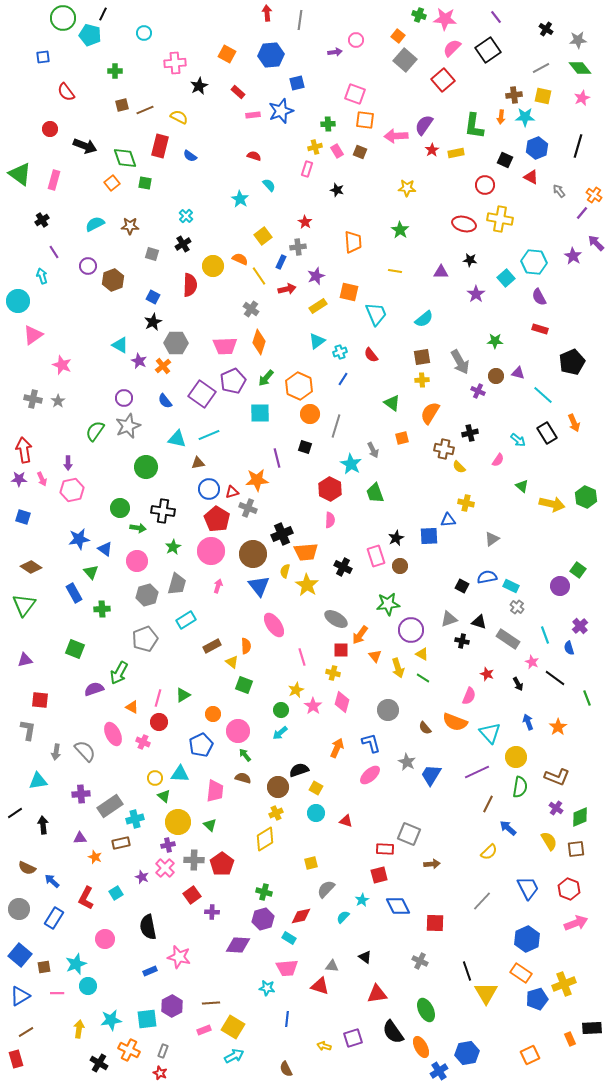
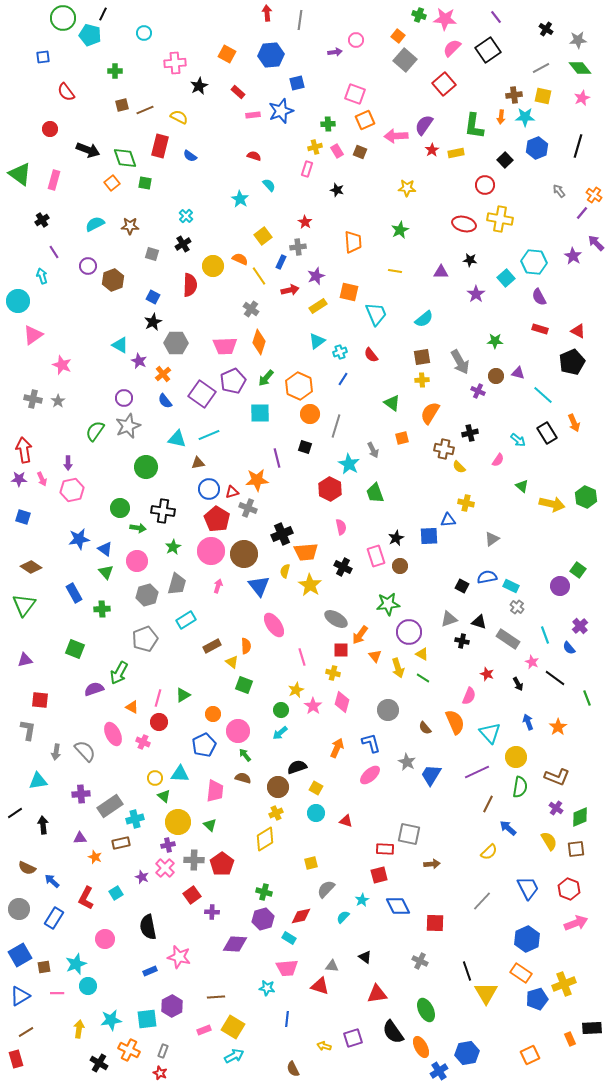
red square at (443, 80): moved 1 px right, 4 px down
orange square at (365, 120): rotated 30 degrees counterclockwise
black arrow at (85, 146): moved 3 px right, 4 px down
black square at (505, 160): rotated 21 degrees clockwise
red triangle at (531, 177): moved 47 px right, 154 px down
green star at (400, 230): rotated 12 degrees clockwise
red arrow at (287, 289): moved 3 px right, 1 px down
orange cross at (163, 366): moved 8 px down
cyan star at (351, 464): moved 2 px left
pink semicircle at (330, 520): moved 11 px right, 7 px down; rotated 14 degrees counterclockwise
brown circle at (253, 554): moved 9 px left
green triangle at (91, 572): moved 15 px right
yellow star at (307, 585): moved 3 px right
purple circle at (411, 630): moved 2 px left, 2 px down
blue semicircle at (569, 648): rotated 24 degrees counterclockwise
orange semicircle at (455, 722): rotated 135 degrees counterclockwise
blue pentagon at (201, 745): moved 3 px right
black semicircle at (299, 770): moved 2 px left, 3 px up
gray square at (409, 834): rotated 10 degrees counterclockwise
purple diamond at (238, 945): moved 3 px left, 1 px up
blue square at (20, 955): rotated 20 degrees clockwise
brown line at (211, 1003): moved 5 px right, 6 px up
brown semicircle at (286, 1069): moved 7 px right
